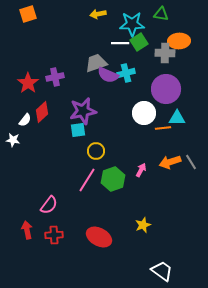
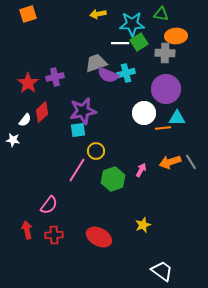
orange ellipse: moved 3 px left, 5 px up
pink line: moved 10 px left, 10 px up
